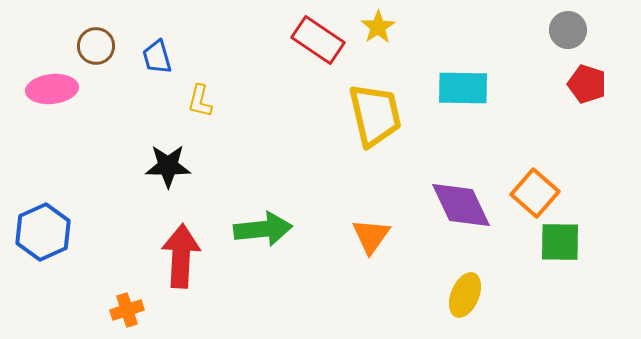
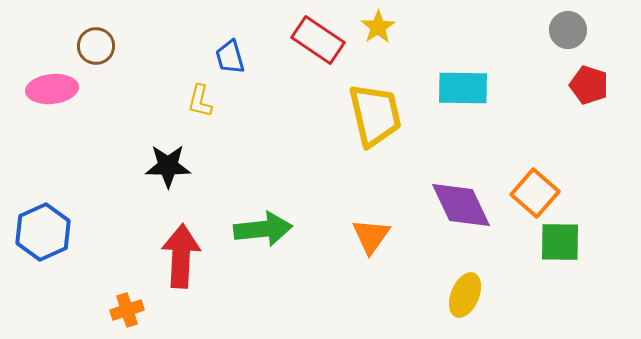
blue trapezoid: moved 73 px right
red pentagon: moved 2 px right, 1 px down
